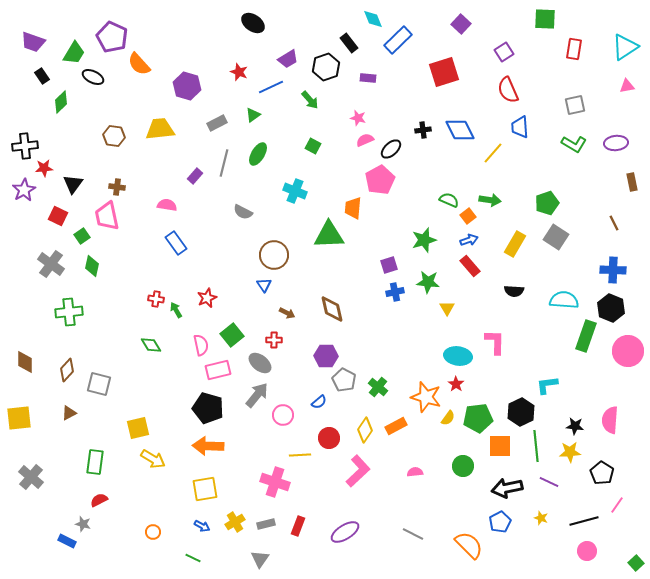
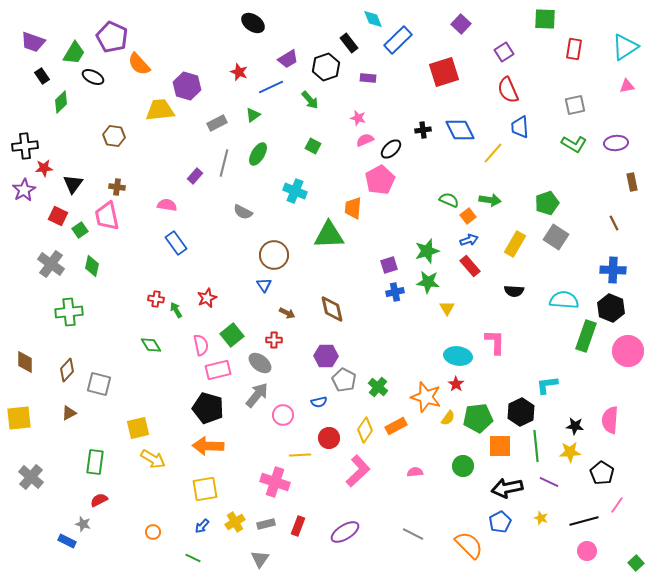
yellow trapezoid at (160, 129): moved 19 px up
green square at (82, 236): moved 2 px left, 6 px up
green star at (424, 240): moved 3 px right, 11 px down
blue semicircle at (319, 402): rotated 28 degrees clockwise
blue arrow at (202, 526): rotated 105 degrees clockwise
